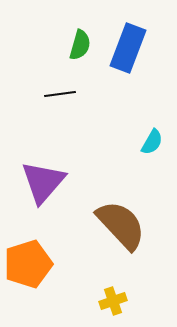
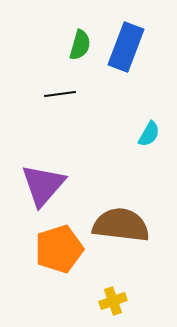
blue rectangle: moved 2 px left, 1 px up
cyan semicircle: moved 3 px left, 8 px up
purple triangle: moved 3 px down
brown semicircle: rotated 40 degrees counterclockwise
orange pentagon: moved 31 px right, 15 px up
